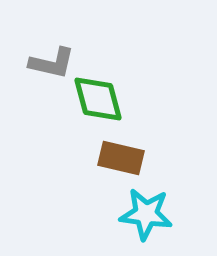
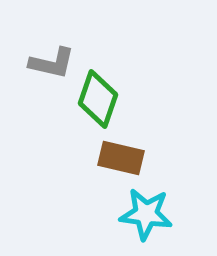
green diamond: rotated 34 degrees clockwise
